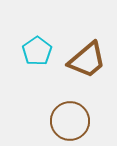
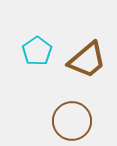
brown circle: moved 2 px right
